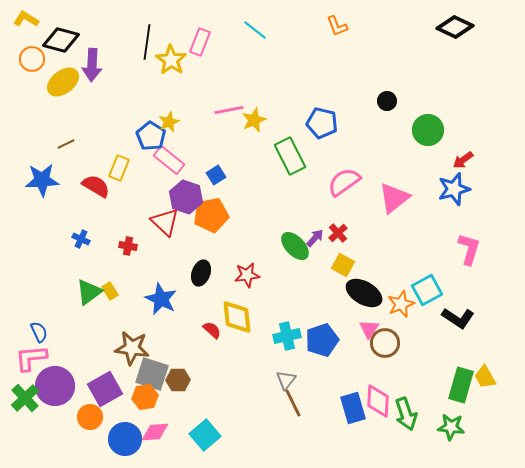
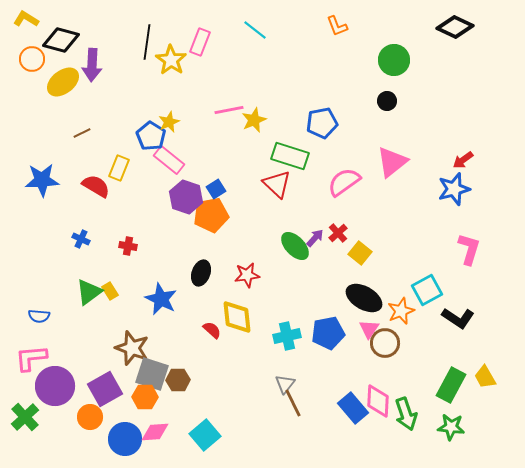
blue pentagon at (322, 123): rotated 24 degrees counterclockwise
green circle at (428, 130): moved 34 px left, 70 px up
brown line at (66, 144): moved 16 px right, 11 px up
green rectangle at (290, 156): rotated 45 degrees counterclockwise
blue square at (216, 175): moved 14 px down
pink triangle at (394, 198): moved 2 px left, 36 px up
red triangle at (165, 222): moved 112 px right, 38 px up
yellow square at (343, 265): moved 17 px right, 12 px up; rotated 10 degrees clockwise
black ellipse at (364, 293): moved 5 px down
orange star at (401, 304): moved 7 px down
blue semicircle at (39, 332): moved 16 px up; rotated 120 degrees clockwise
blue pentagon at (322, 340): moved 6 px right, 7 px up; rotated 8 degrees clockwise
brown star at (132, 348): rotated 12 degrees clockwise
gray triangle at (286, 380): moved 1 px left, 4 px down
green rectangle at (461, 385): moved 10 px left; rotated 12 degrees clockwise
orange hexagon at (145, 397): rotated 10 degrees clockwise
green cross at (25, 398): moved 19 px down
blue rectangle at (353, 408): rotated 24 degrees counterclockwise
